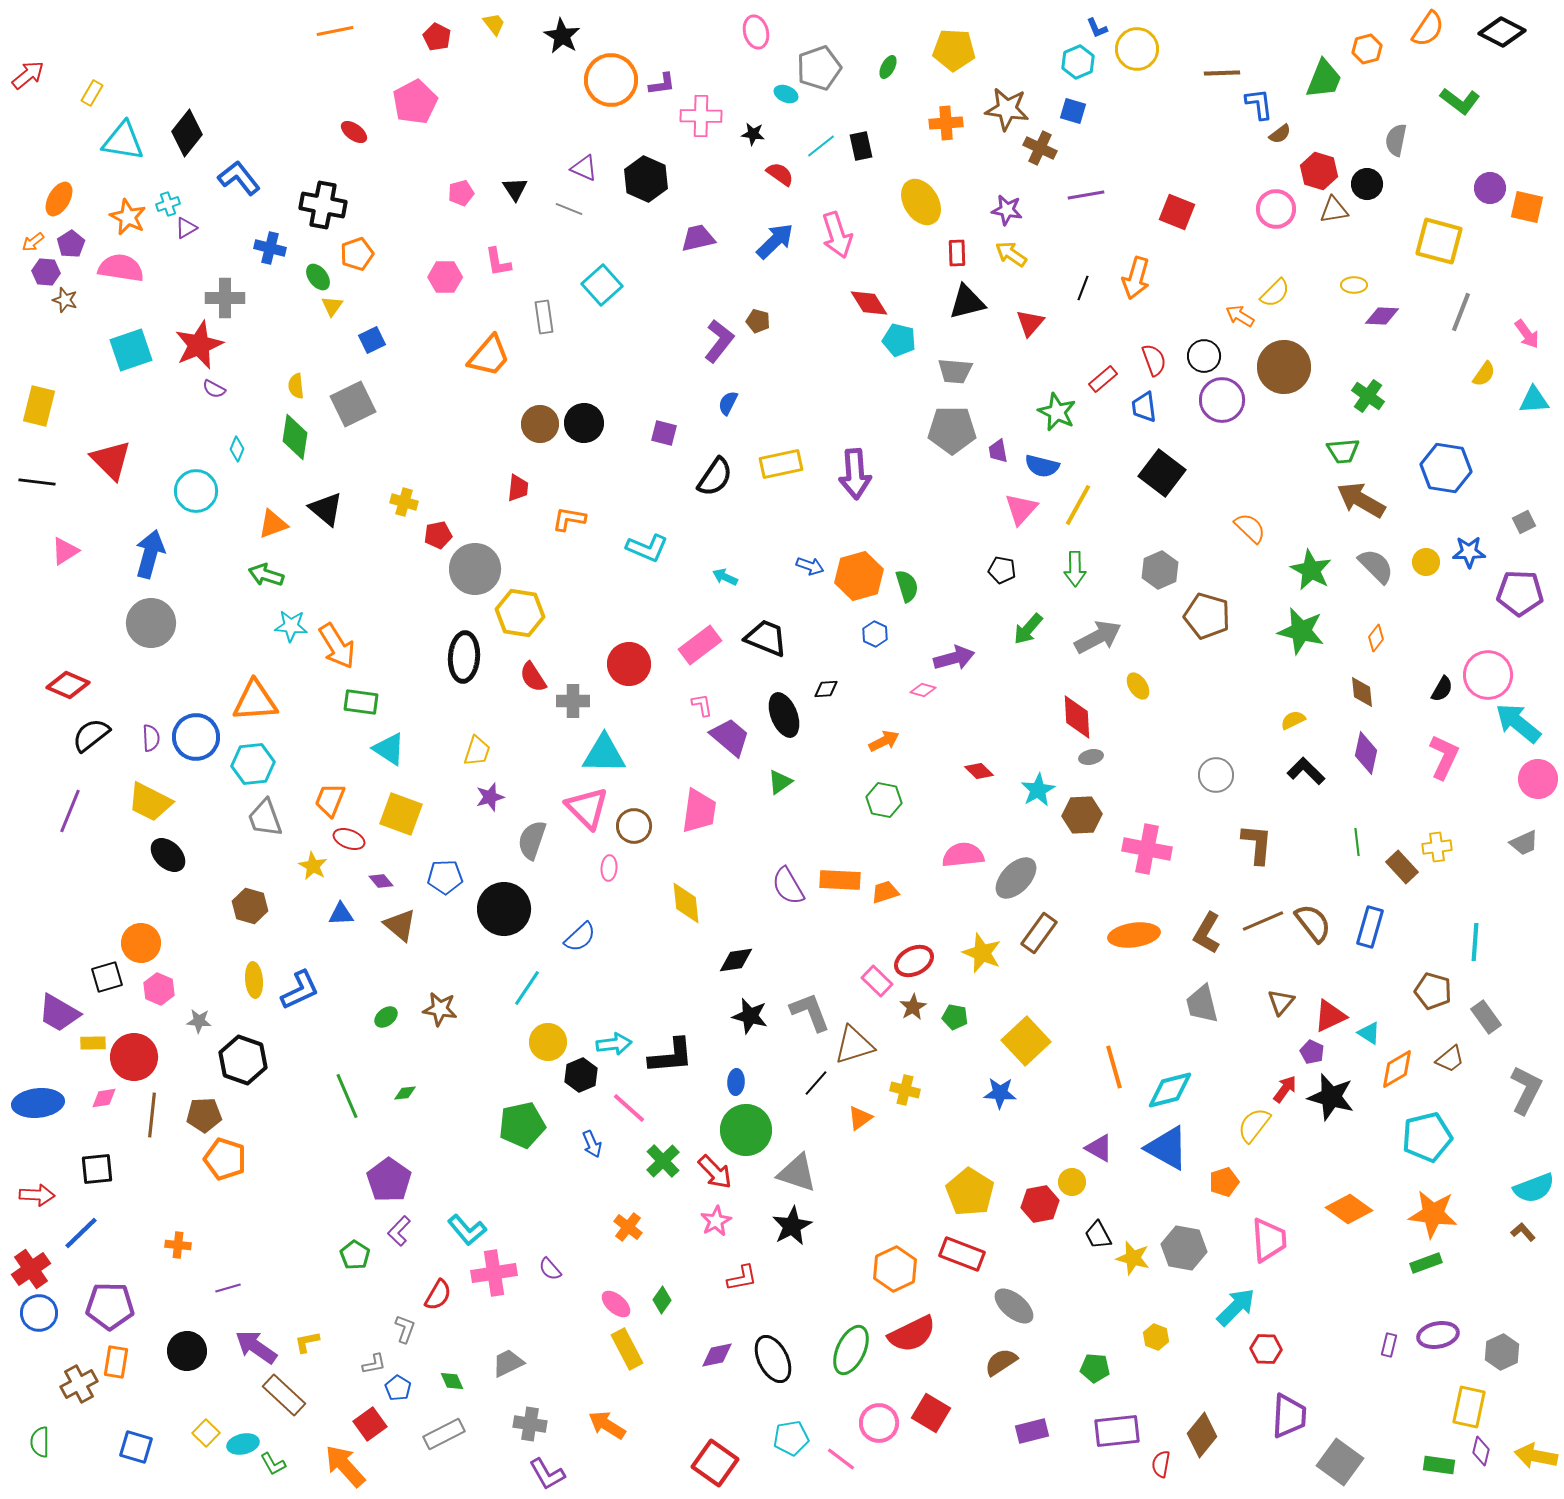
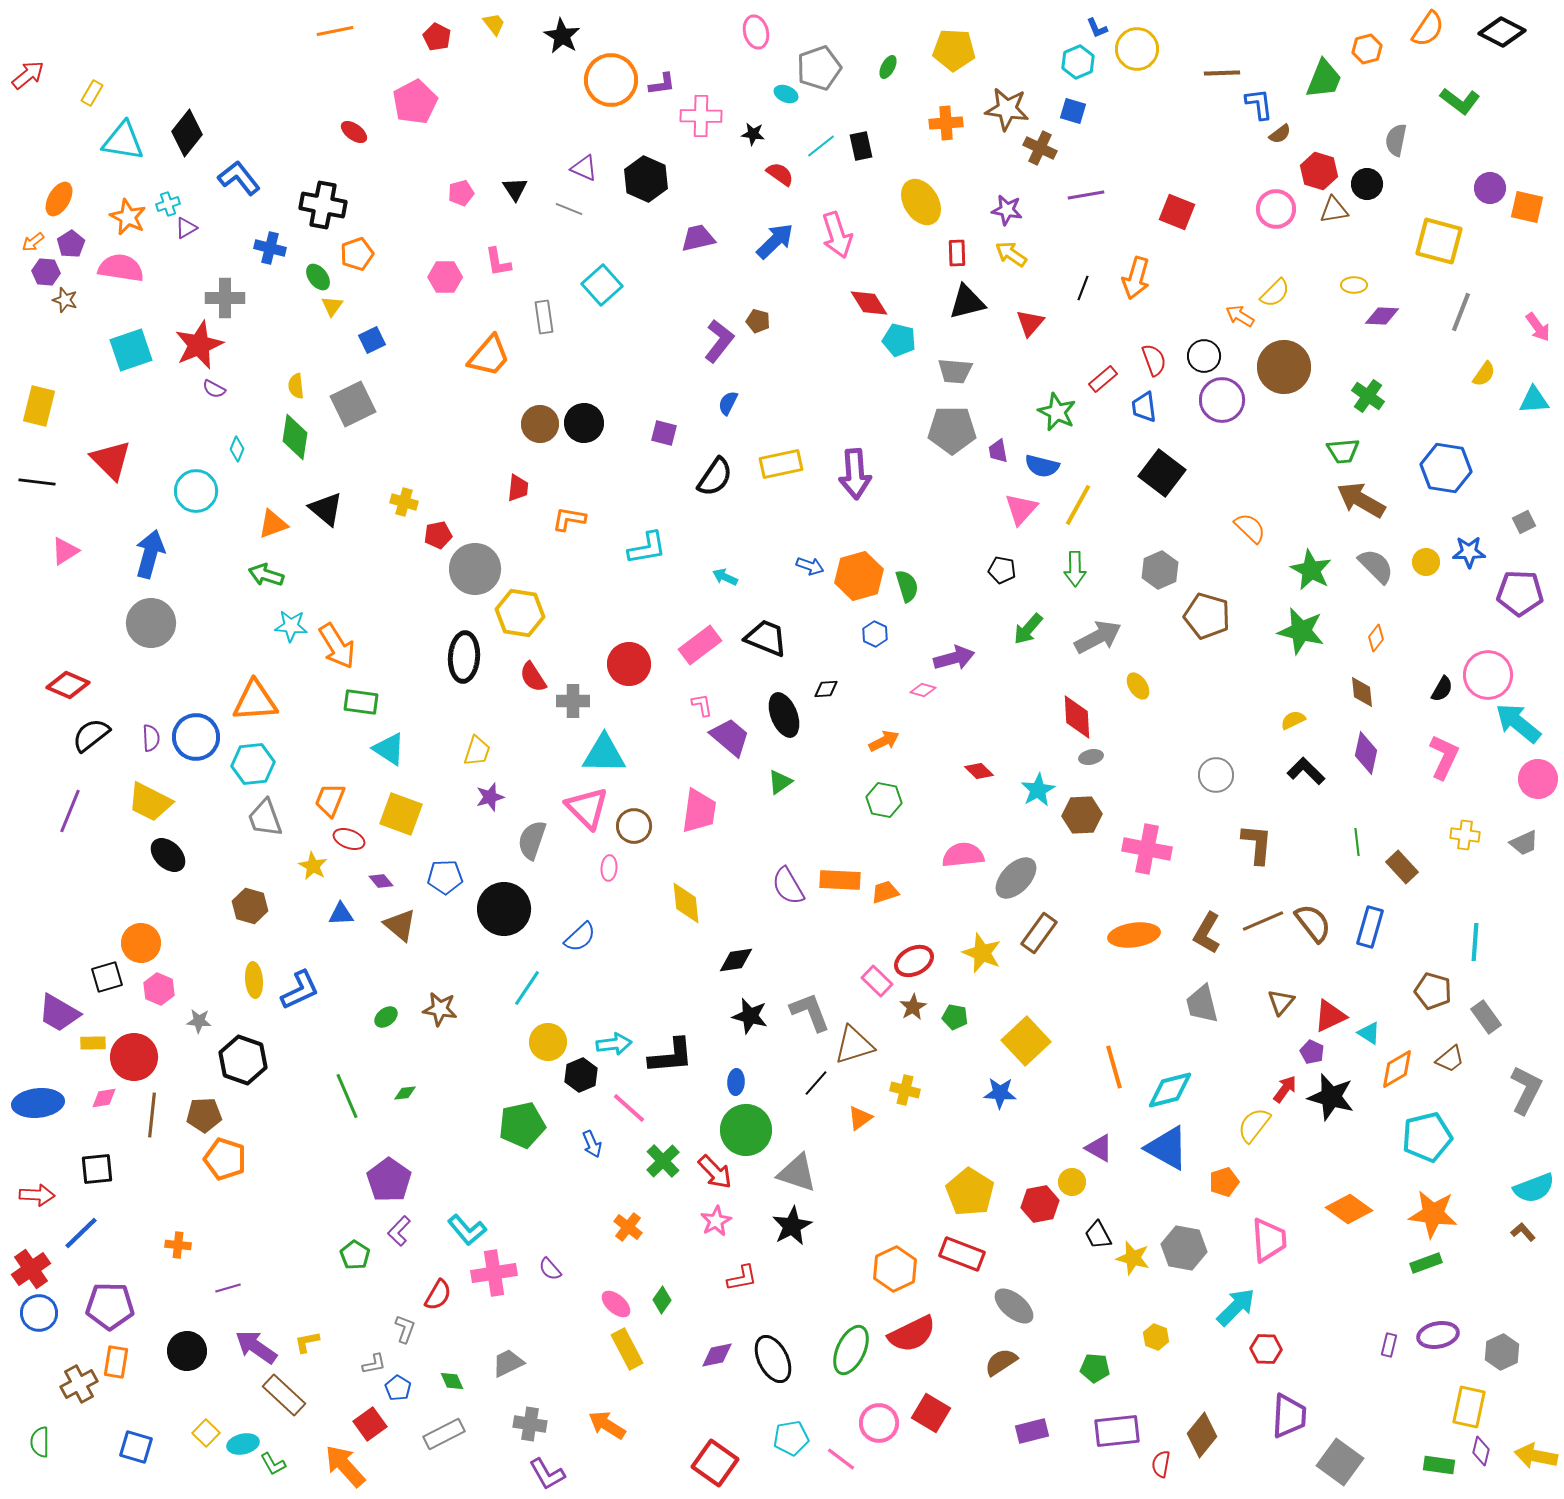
pink arrow at (1527, 334): moved 11 px right, 7 px up
cyan L-shape at (647, 548): rotated 33 degrees counterclockwise
yellow cross at (1437, 847): moved 28 px right, 12 px up; rotated 16 degrees clockwise
